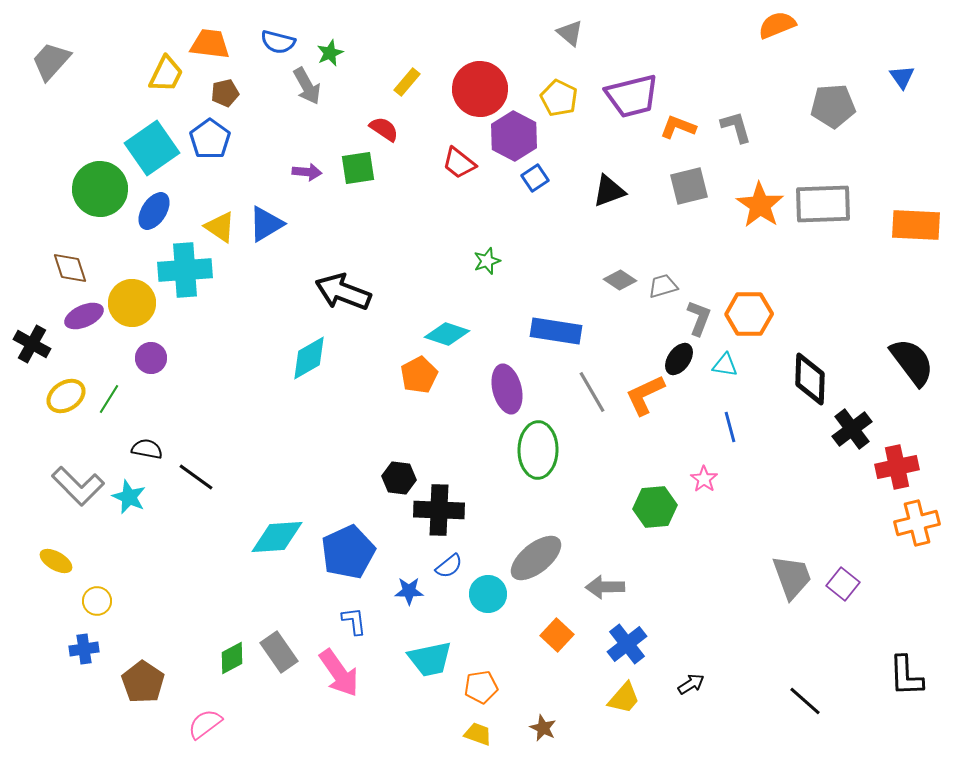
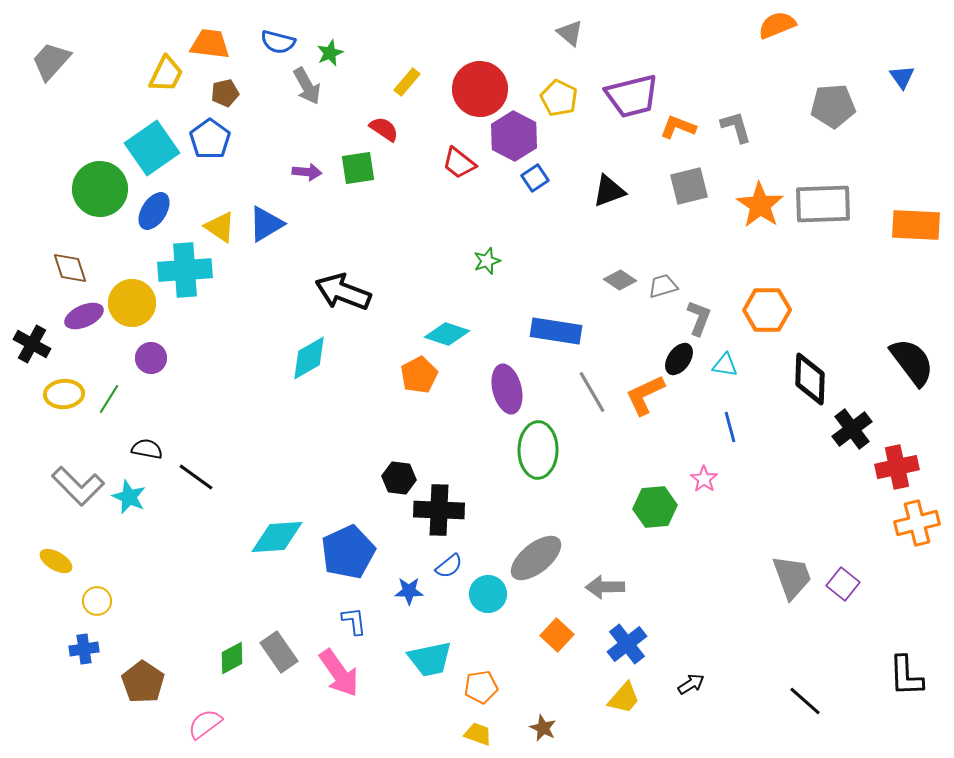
orange hexagon at (749, 314): moved 18 px right, 4 px up
yellow ellipse at (66, 396): moved 2 px left, 2 px up; rotated 30 degrees clockwise
